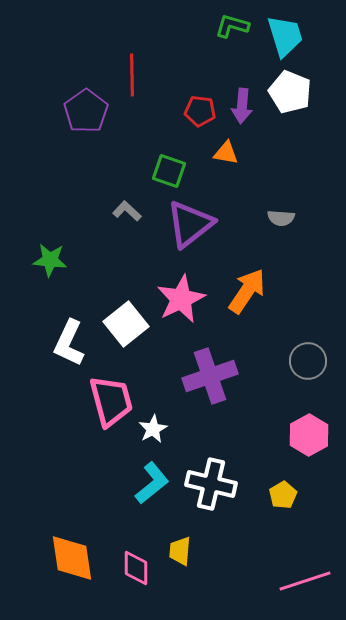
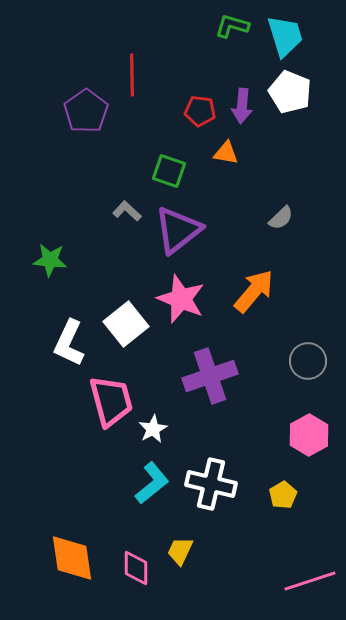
gray semicircle: rotated 48 degrees counterclockwise
purple triangle: moved 12 px left, 6 px down
orange arrow: moved 7 px right; rotated 6 degrees clockwise
pink star: rotated 24 degrees counterclockwise
yellow trapezoid: rotated 20 degrees clockwise
pink line: moved 5 px right
